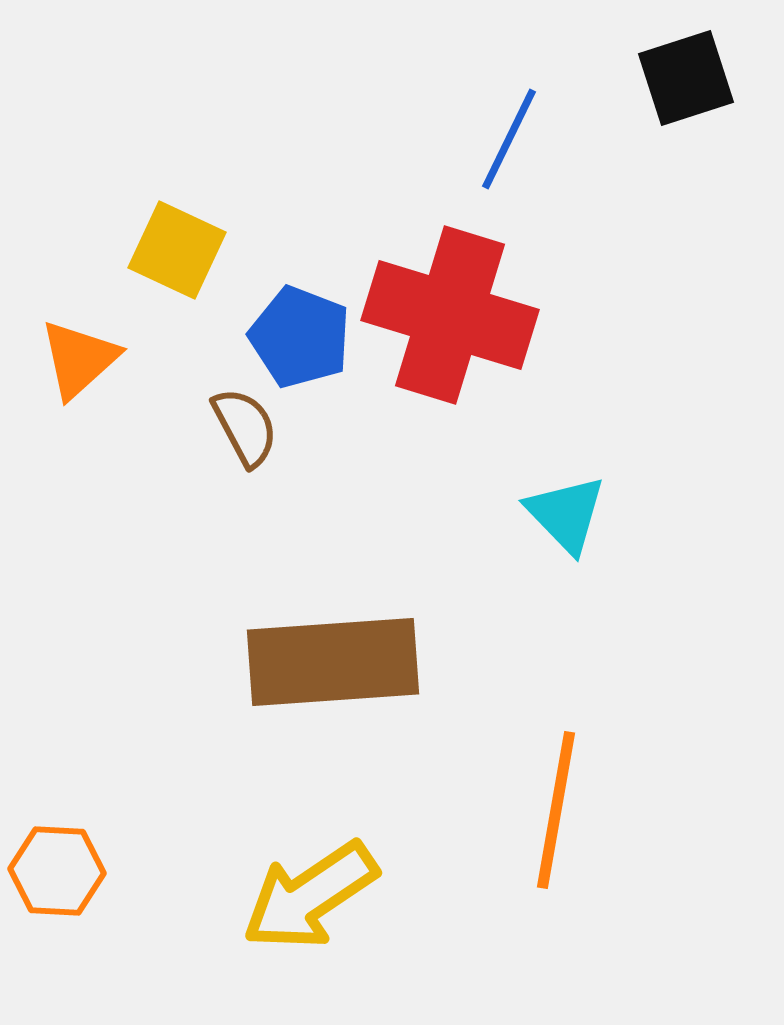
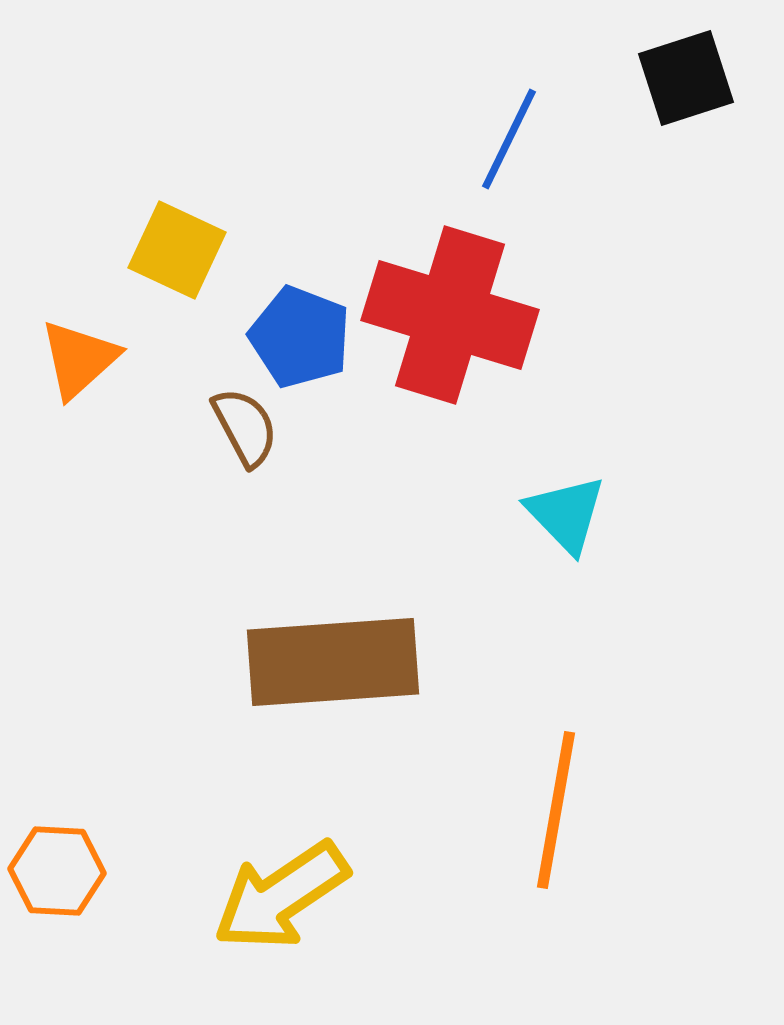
yellow arrow: moved 29 px left
